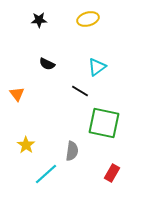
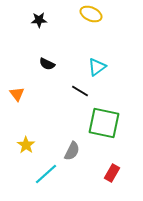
yellow ellipse: moved 3 px right, 5 px up; rotated 40 degrees clockwise
gray semicircle: rotated 18 degrees clockwise
